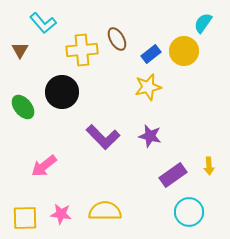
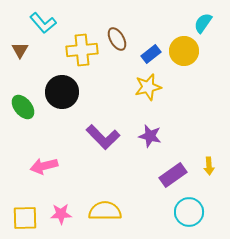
pink arrow: rotated 24 degrees clockwise
pink star: rotated 10 degrees counterclockwise
